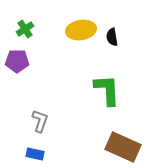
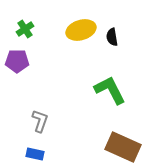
yellow ellipse: rotated 8 degrees counterclockwise
green L-shape: moved 3 px right; rotated 24 degrees counterclockwise
